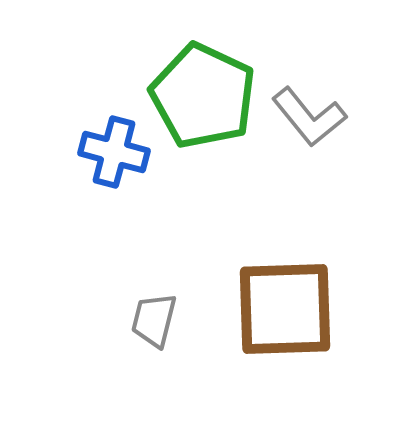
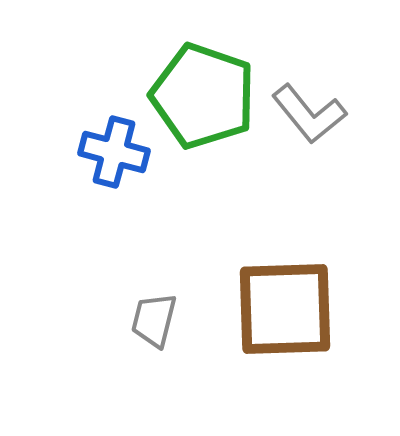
green pentagon: rotated 6 degrees counterclockwise
gray L-shape: moved 3 px up
